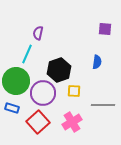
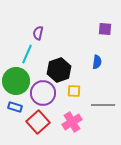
blue rectangle: moved 3 px right, 1 px up
